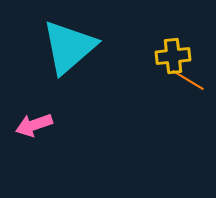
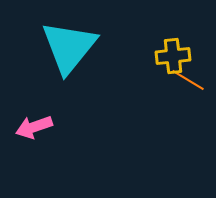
cyan triangle: rotated 10 degrees counterclockwise
pink arrow: moved 2 px down
